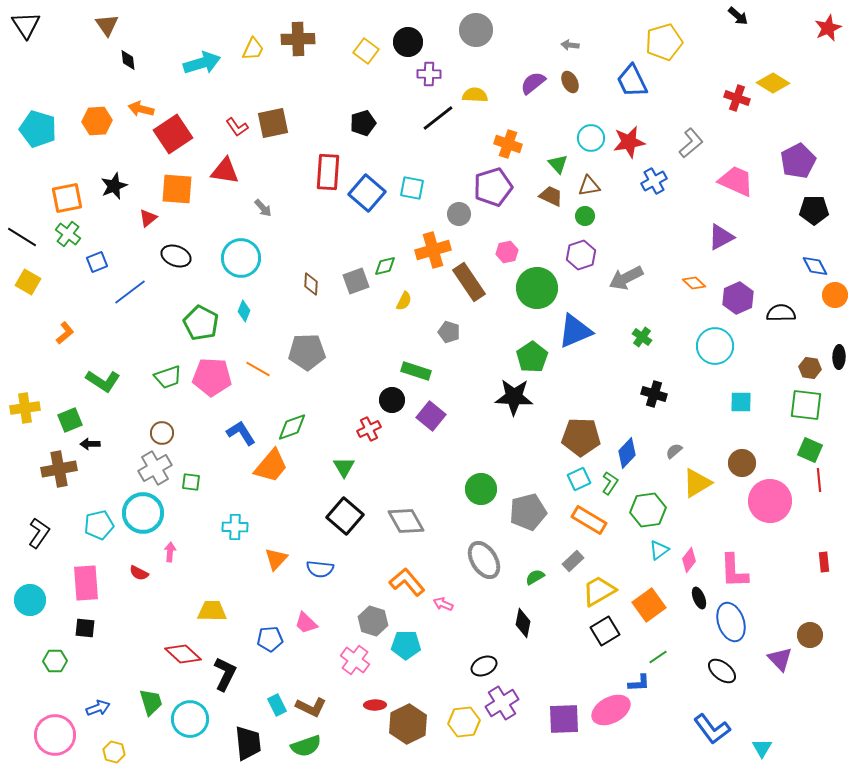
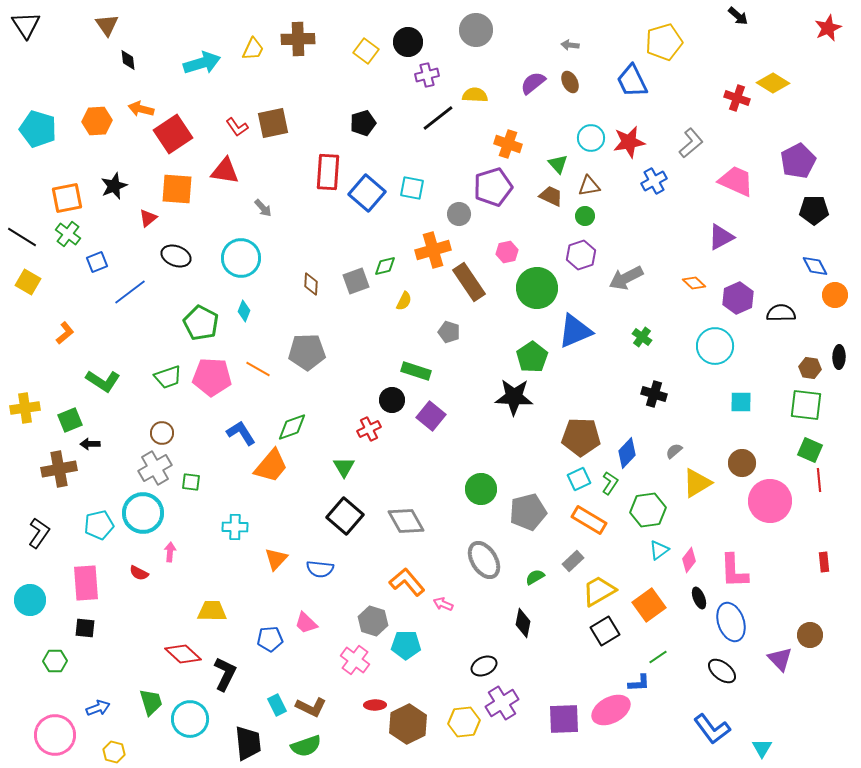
purple cross at (429, 74): moved 2 px left, 1 px down; rotated 15 degrees counterclockwise
